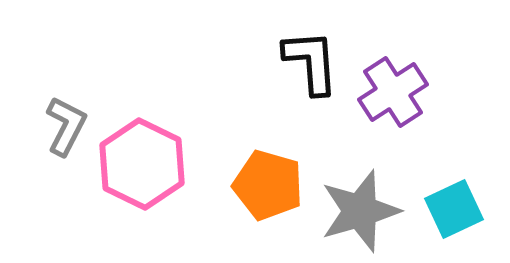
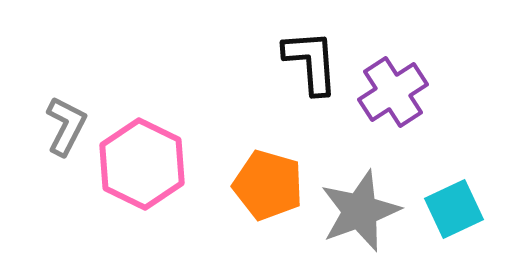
gray star: rotated 4 degrees counterclockwise
